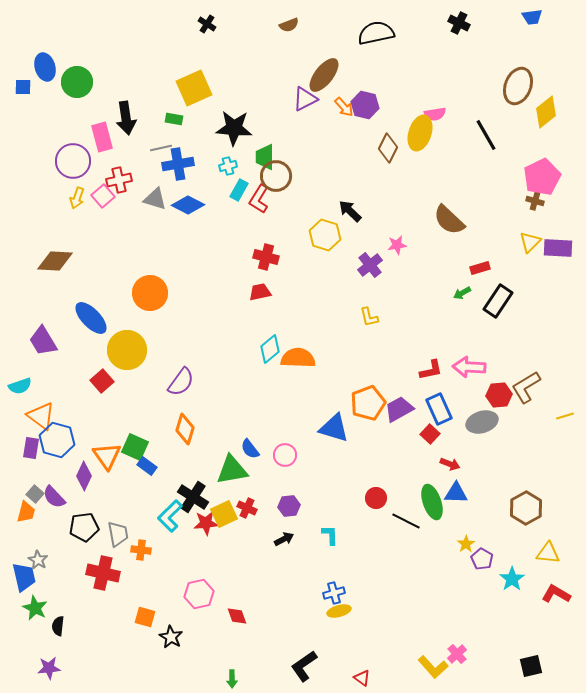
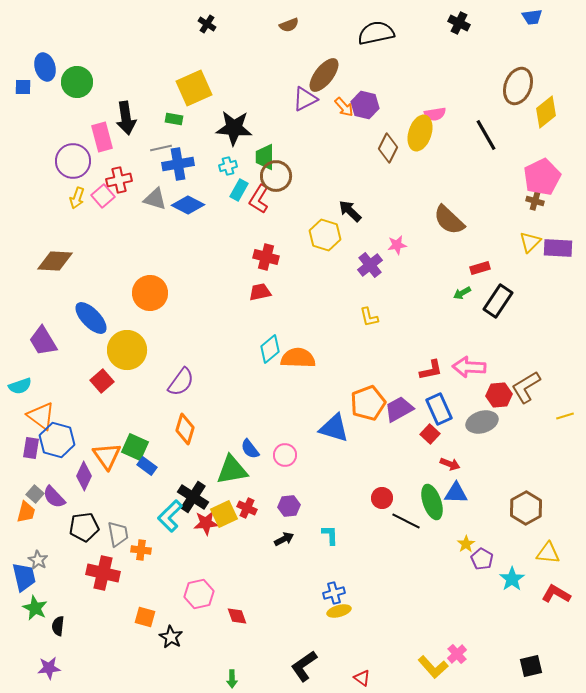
red circle at (376, 498): moved 6 px right
